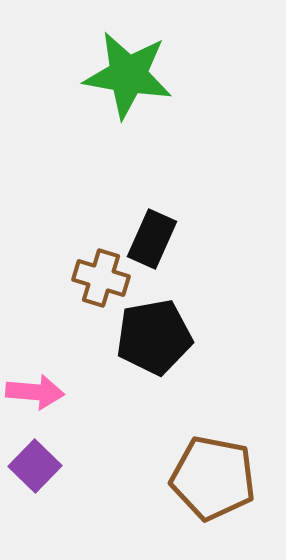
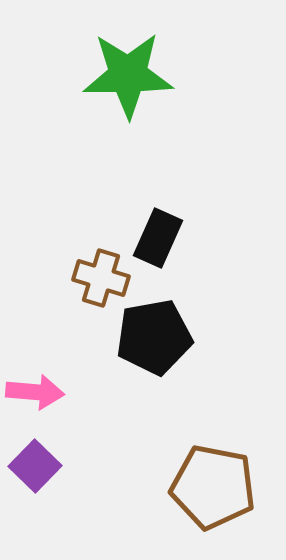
green star: rotated 10 degrees counterclockwise
black rectangle: moved 6 px right, 1 px up
brown pentagon: moved 9 px down
